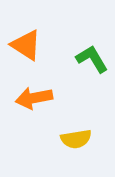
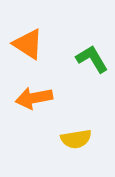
orange triangle: moved 2 px right, 1 px up
